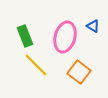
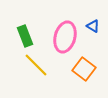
orange square: moved 5 px right, 3 px up
